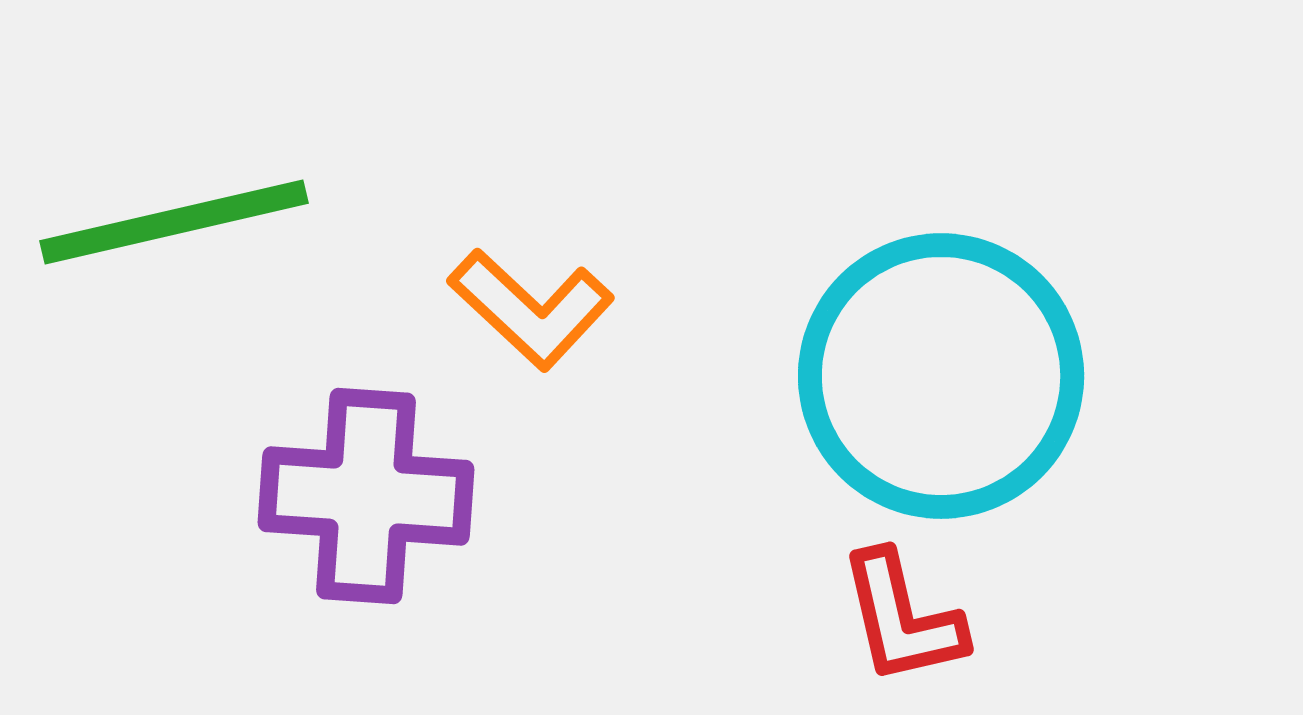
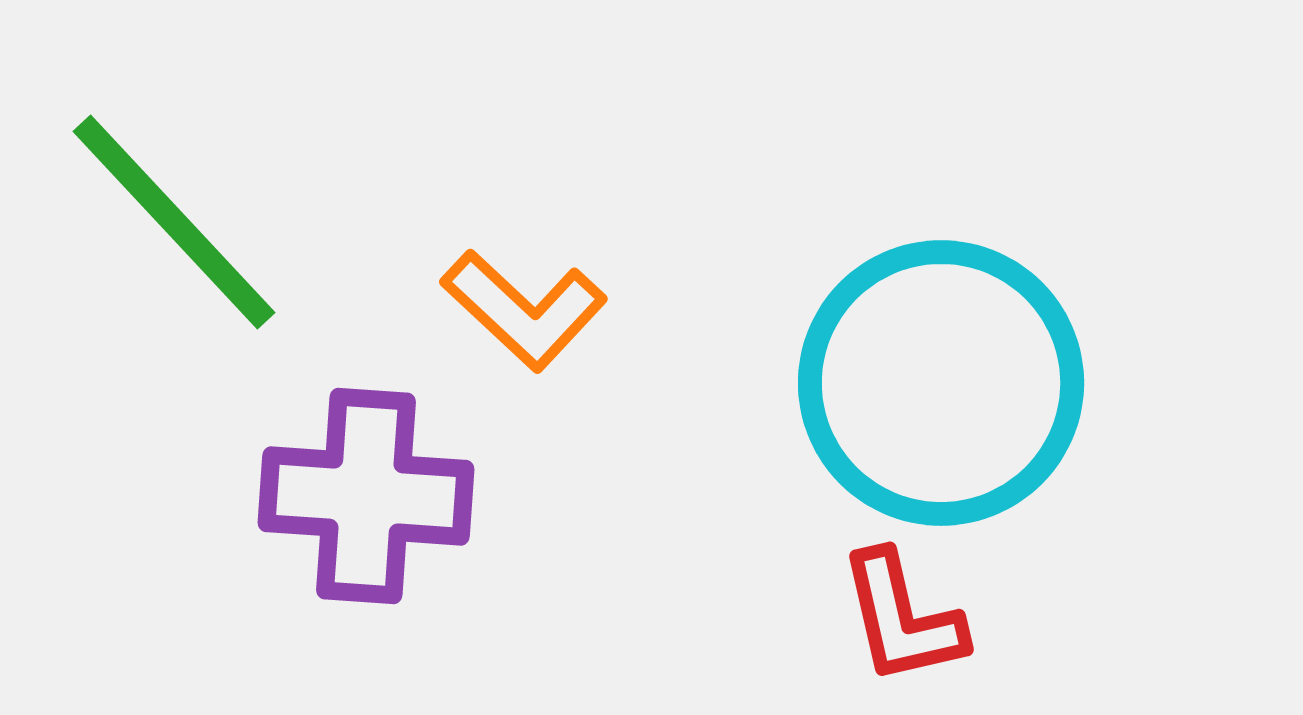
green line: rotated 60 degrees clockwise
orange L-shape: moved 7 px left, 1 px down
cyan circle: moved 7 px down
